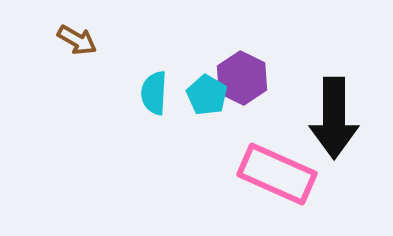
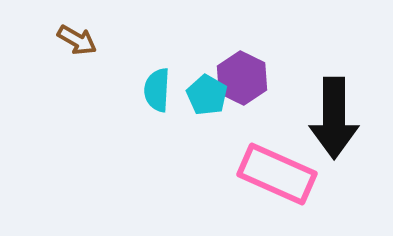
cyan semicircle: moved 3 px right, 3 px up
